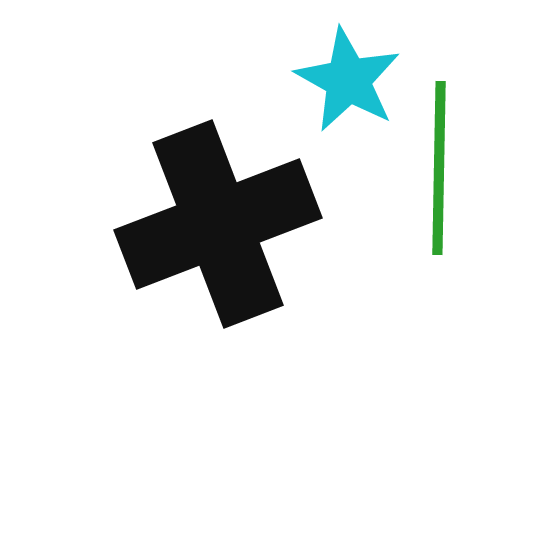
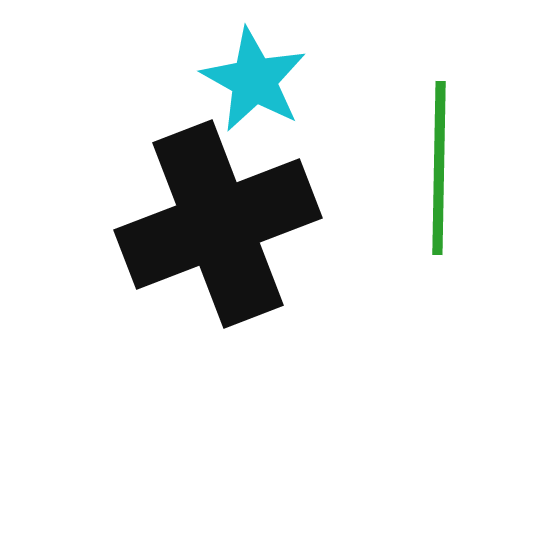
cyan star: moved 94 px left
